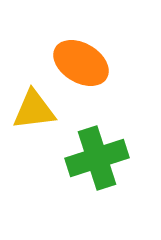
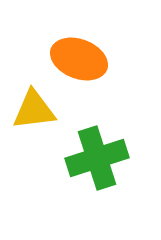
orange ellipse: moved 2 px left, 4 px up; rotated 10 degrees counterclockwise
